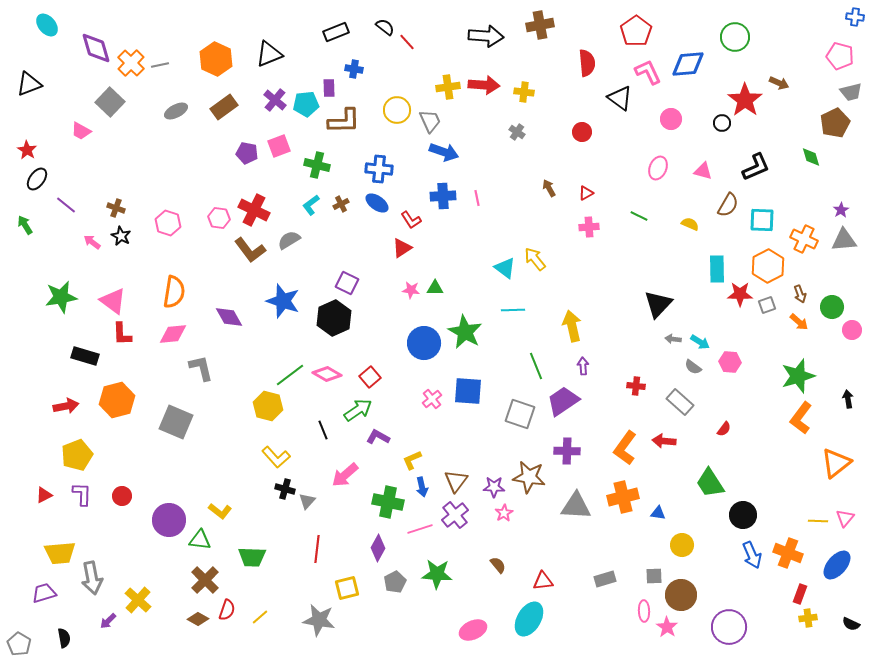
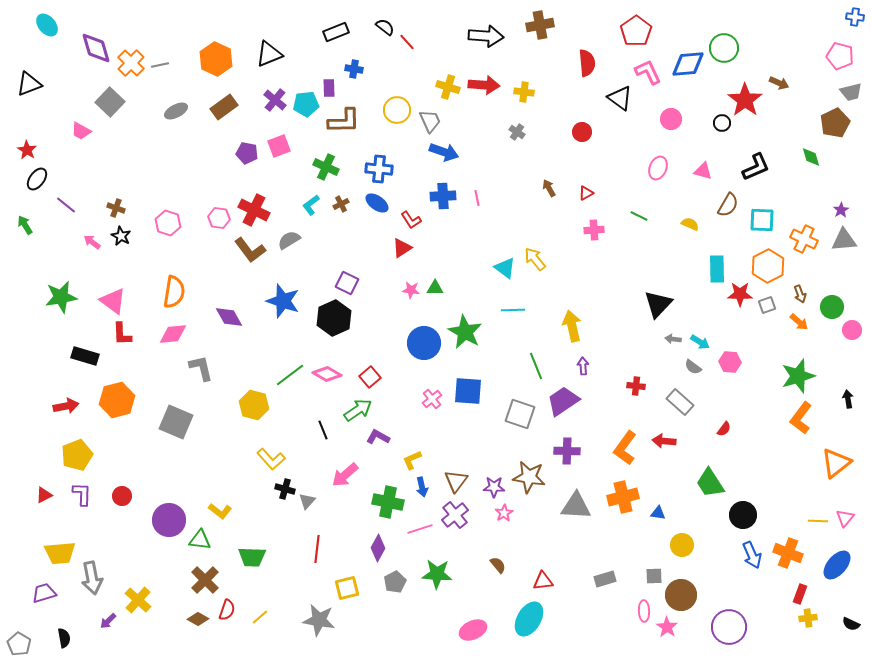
green circle at (735, 37): moved 11 px left, 11 px down
yellow cross at (448, 87): rotated 25 degrees clockwise
green cross at (317, 165): moved 9 px right, 2 px down; rotated 10 degrees clockwise
pink cross at (589, 227): moved 5 px right, 3 px down
yellow hexagon at (268, 406): moved 14 px left, 1 px up
yellow L-shape at (276, 457): moved 5 px left, 2 px down
